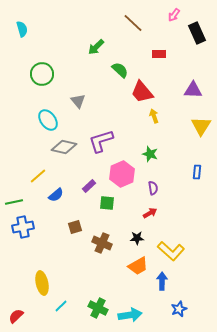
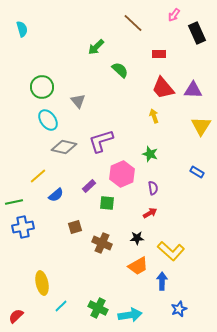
green circle: moved 13 px down
red trapezoid: moved 21 px right, 4 px up
blue rectangle: rotated 64 degrees counterclockwise
